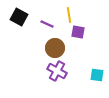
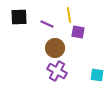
black square: rotated 30 degrees counterclockwise
